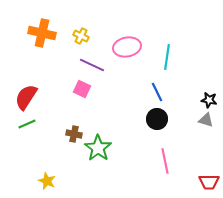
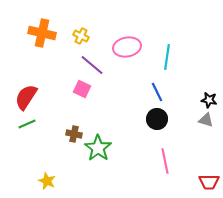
purple line: rotated 15 degrees clockwise
